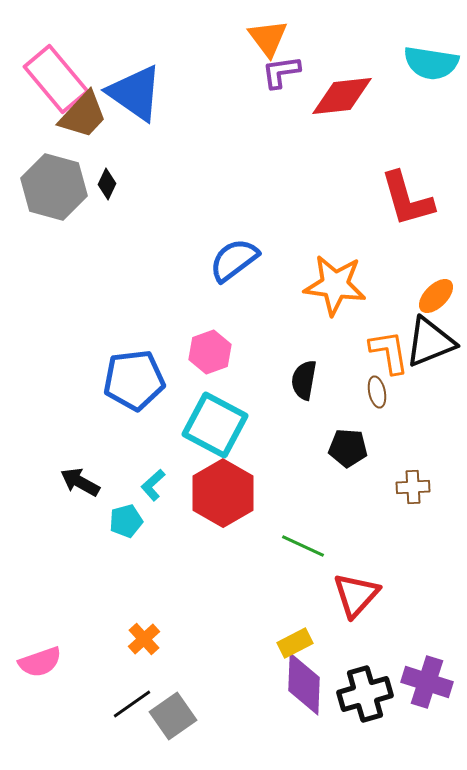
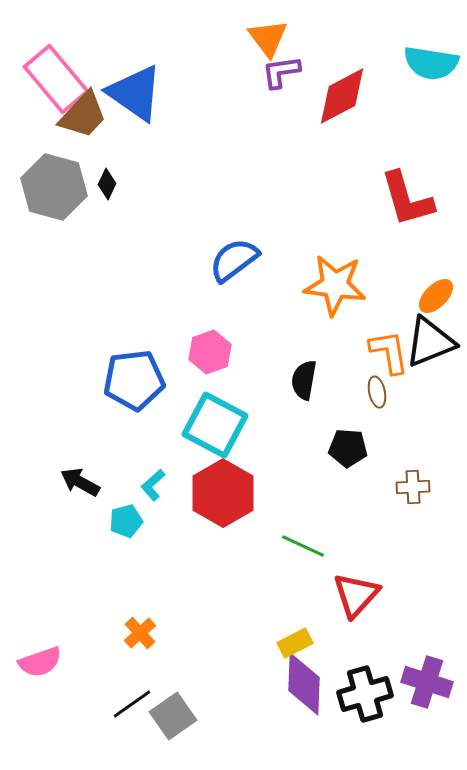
red diamond: rotated 22 degrees counterclockwise
orange cross: moved 4 px left, 6 px up
